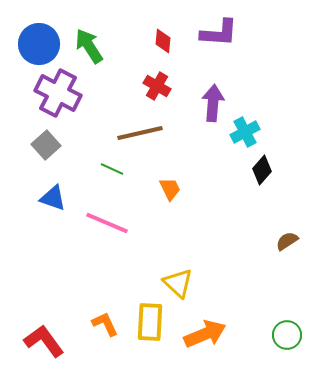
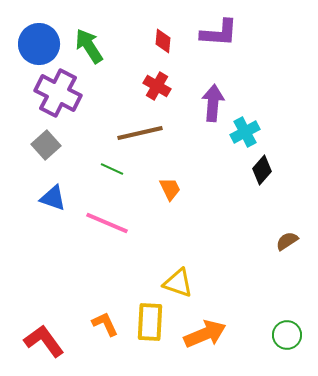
yellow triangle: rotated 24 degrees counterclockwise
